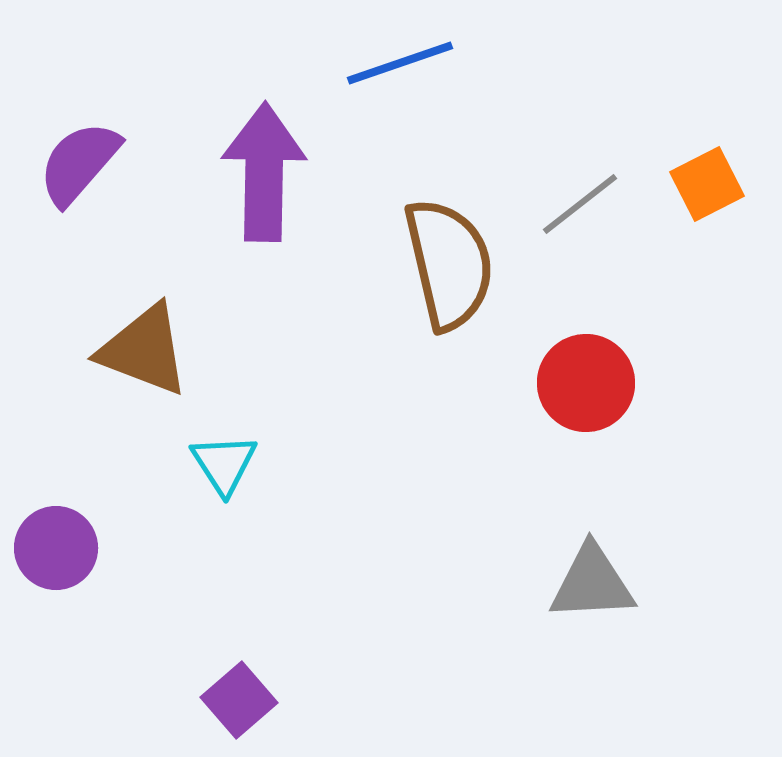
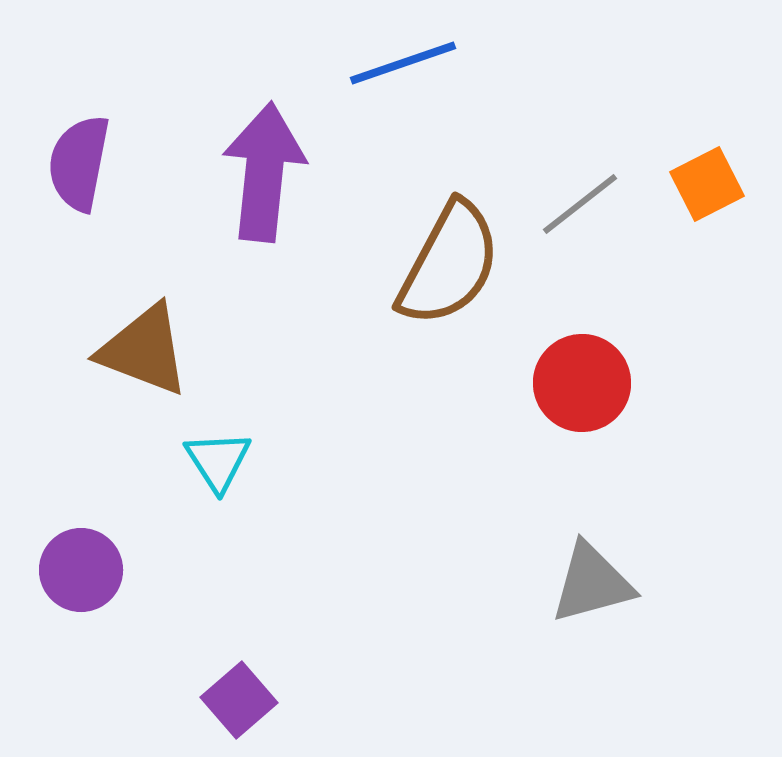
blue line: moved 3 px right
purple semicircle: rotated 30 degrees counterclockwise
purple arrow: rotated 5 degrees clockwise
brown semicircle: rotated 41 degrees clockwise
red circle: moved 4 px left
cyan triangle: moved 6 px left, 3 px up
purple circle: moved 25 px right, 22 px down
gray triangle: rotated 12 degrees counterclockwise
